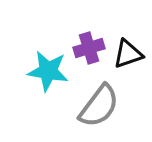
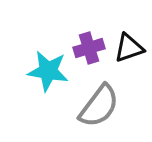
black triangle: moved 1 px right, 6 px up
